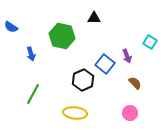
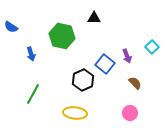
cyan square: moved 2 px right, 5 px down; rotated 16 degrees clockwise
